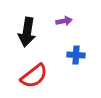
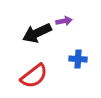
black arrow: moved 10 px right, 1 px down; rotated 56 degrees clockwise
blue cross: moved 2 px right, 4 px down
